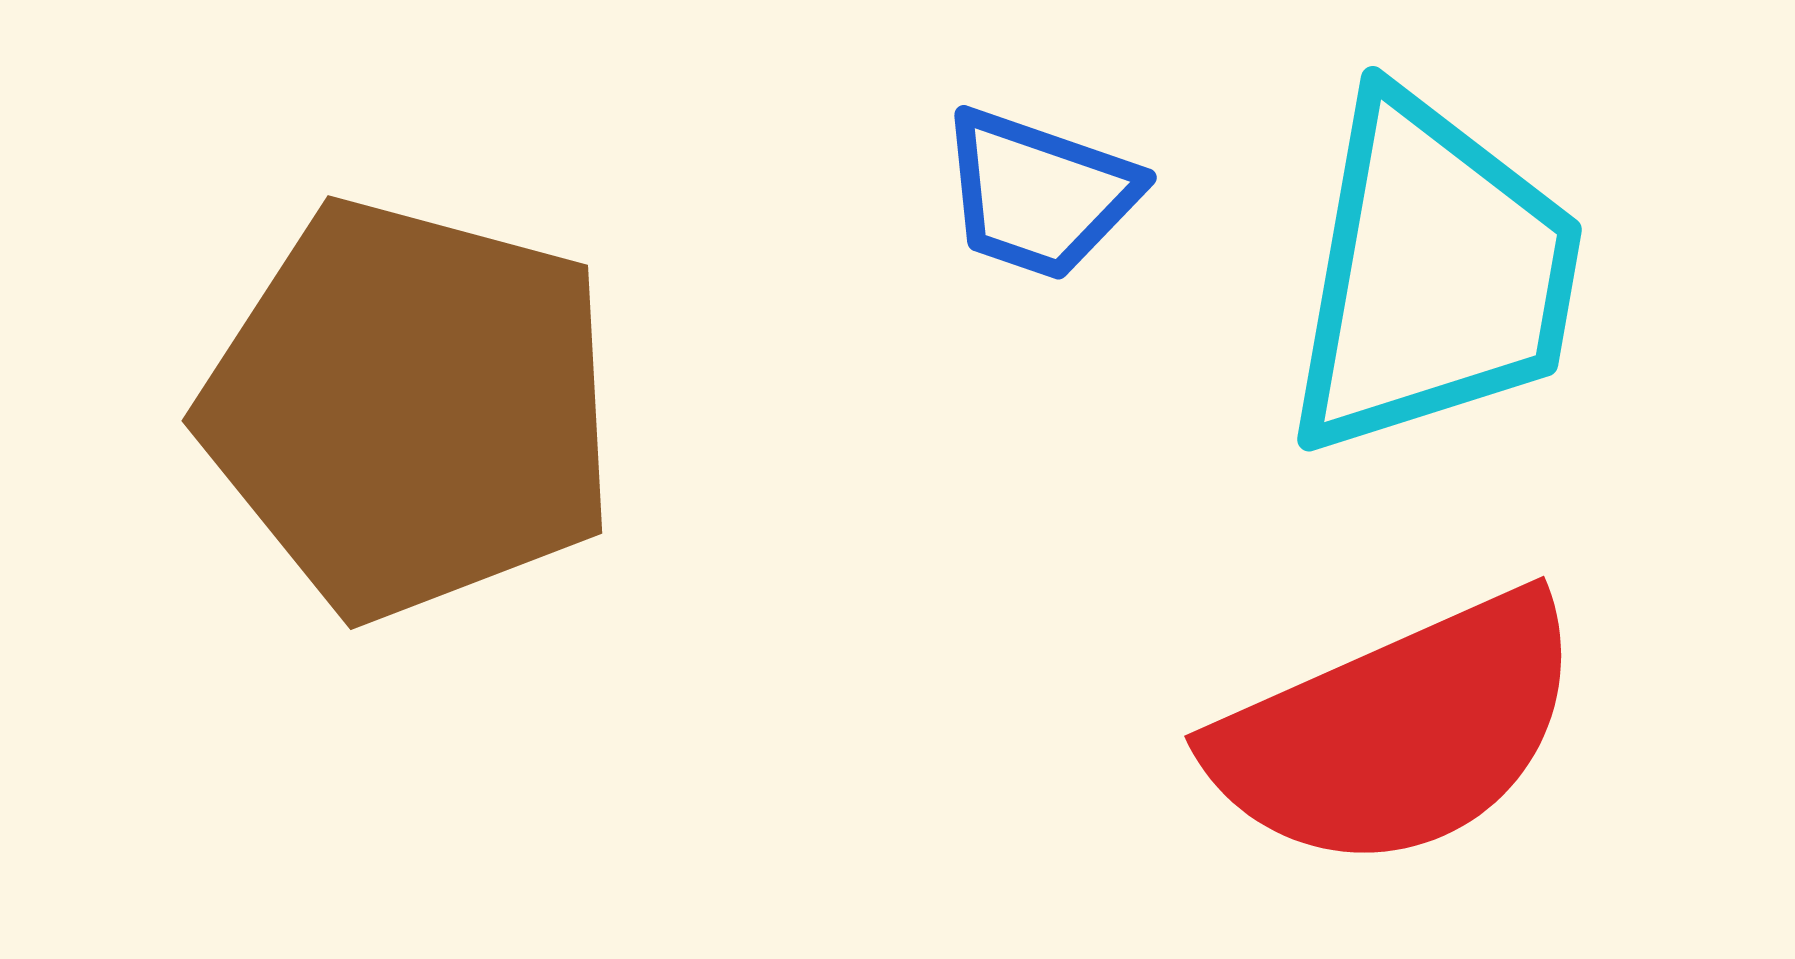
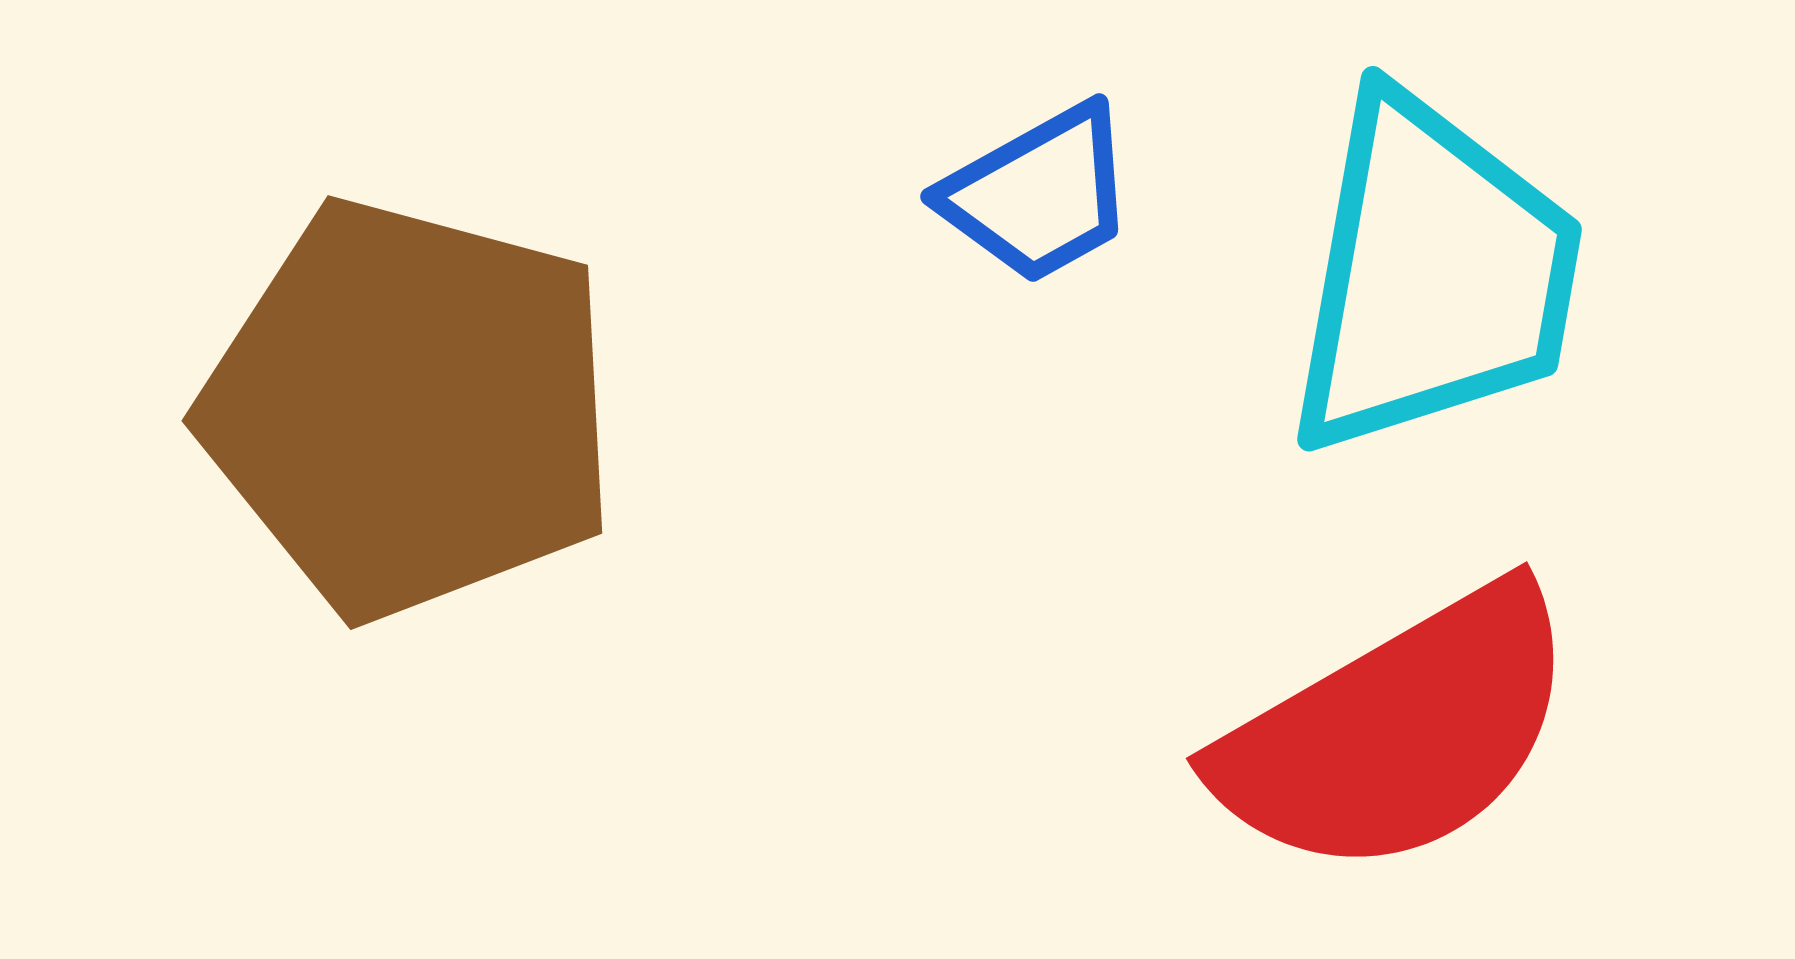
blue trapezoid: rotated 48 degrees counterclockwise
red semicircle: rotated 6 degrees counterclockwise
